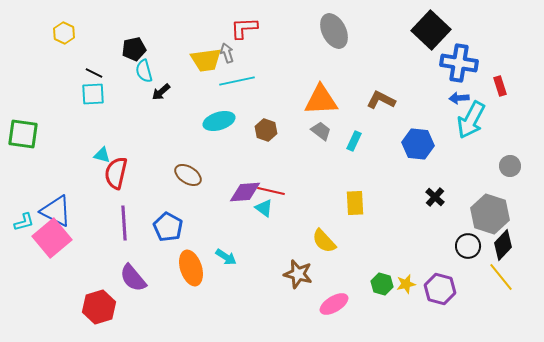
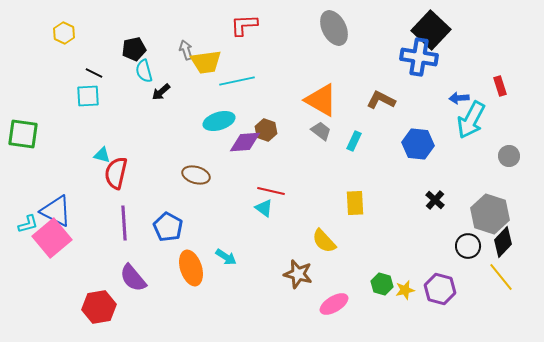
red L-shape at (244, 28): moved 3 px up
gray ellipse at (334, 31): moved 3 px up
gray arrow at (227, 53): moved 41 px left, 3 px up
yellow trapezoid at (206, 60): moved 2 px down
blue cross at (459, 63): moved 40 px left, 6 px up
cyan square at (93, 94): moved 5 px left, 2 px down
orange triangle at (321, 100): rotated 33 degrees clockwise
gray circle at (510, 166): moved 1 px left, 10 px up
brown ellipse at (188, 175): moved 8 px right; rotated 16 degrees counterclockwise
purple diamond at (245, 192): moved 50 px up
black cross at (435, 197): moved 3 px down
cyan L-shape at (24, 222): moved 4 px right, 2 px down
black diamond at (503, 245): moved 3 px up
yellow star at (406, 284): moved 1 px left, 6 px down
red hexagon at (99, 307): rotated 8 degrees clockwise
